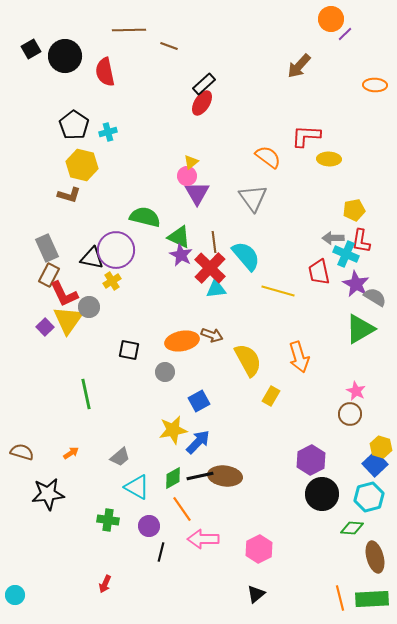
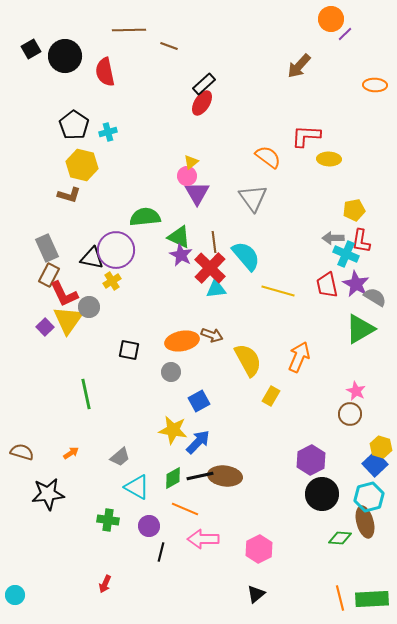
green semicircle at (145, 217): rotated 20 degrees counterclockwise
red trapezoid at (319, 272): moved 8 px right, 13 px down
orange arrow at (299, 357): rotated 140 degrees counterclockwise
gray circle at (165, 372): moved 6 px right
yellow star at (173, 430): rotated 20 degrees clockwise
orange line at (182, 509): moved 3 px right; rotated 32 degrees counterclockwise
green diamond at (352, 528): moved 12 px left, 10 px down
brown ellipse at (375, 557): moved 10 px left, 35 px up
